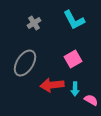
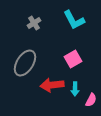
pink semicircle: rotated 88 degrees clockwise
